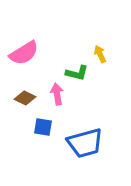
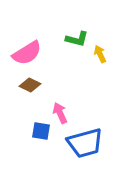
pink semicircle: moved 3 px right
green L-shape: moved 34 px up
pink arrow: moved 3 px right, 19 px down; rotated 15 degrees counterclockwise
brown diamond: moved 5 px right, 13 px up
blue square: moved 2 px left, 4 px down
